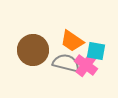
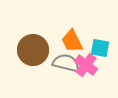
orange trapezoid: rotated 30 degrees clockwise
cyan square: moved 4 px right, 3 px up
